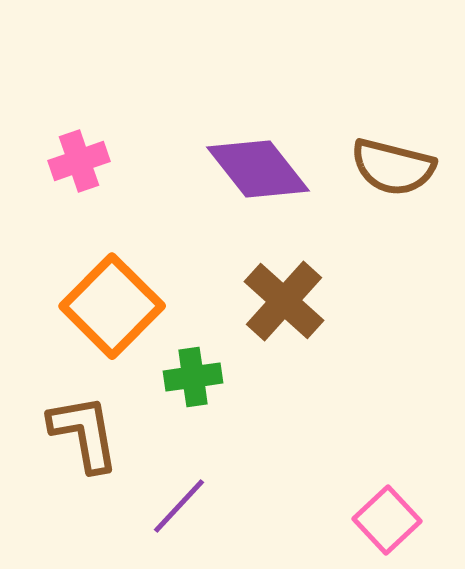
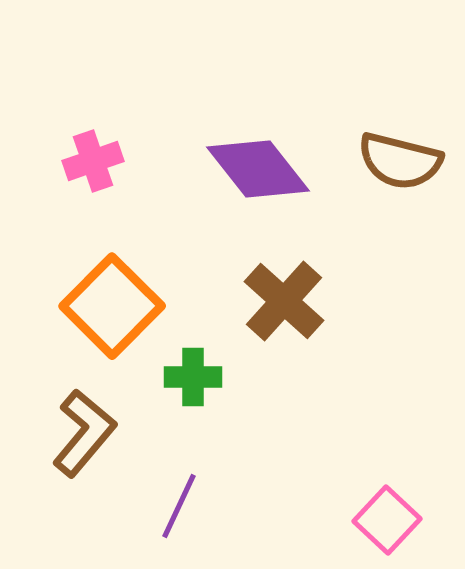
pink cross: moved 14 px right
brown semicircle: moved 7 px right, 6 px up
green cross: rotated 8 degrees clockwise
brown L-shape: rotated 50 degrees clockwise
purple line: rotated 18 degrees counterclockwise
pink square: rotated 4 degrees counterclockwise
